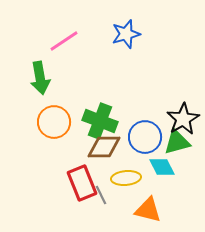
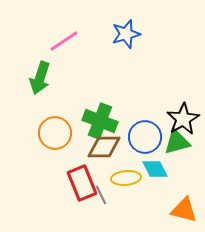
green arrow: rotated 28 degrees clockwise
orange circle: moved 1 px right, 11 px down
cyan diamond: moved 7 px left, 2 px down
orange triangle: moved 36 px right
